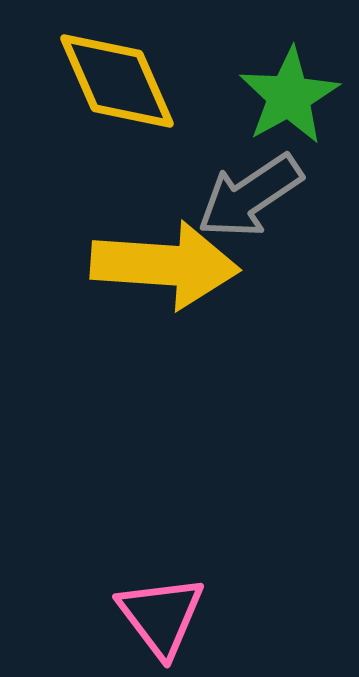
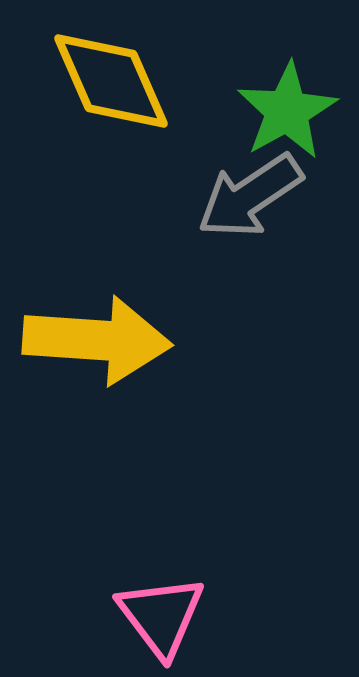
yellow diamond: moved 6 px left
green star: moved 2 px left, 15 px down
yellow arrow: moved 68 px left, 75 px down
